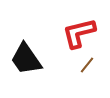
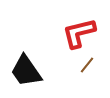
black trapezoid: moved 12 px down
